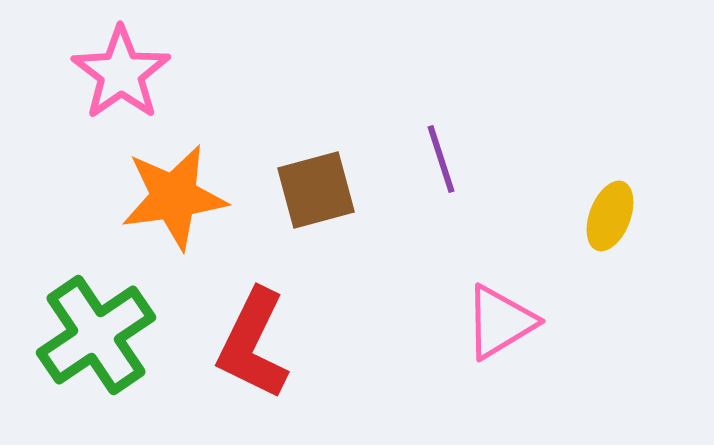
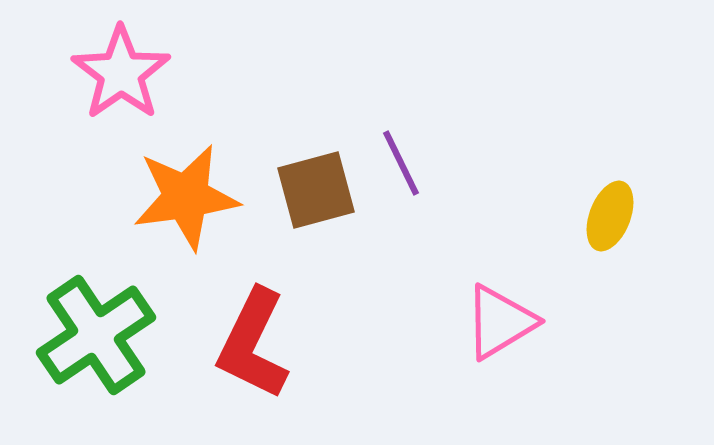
purple line: moved 40 px left, 4 px down; rotated 8 degrees counterclockwise
orange star: moved 12 px right
